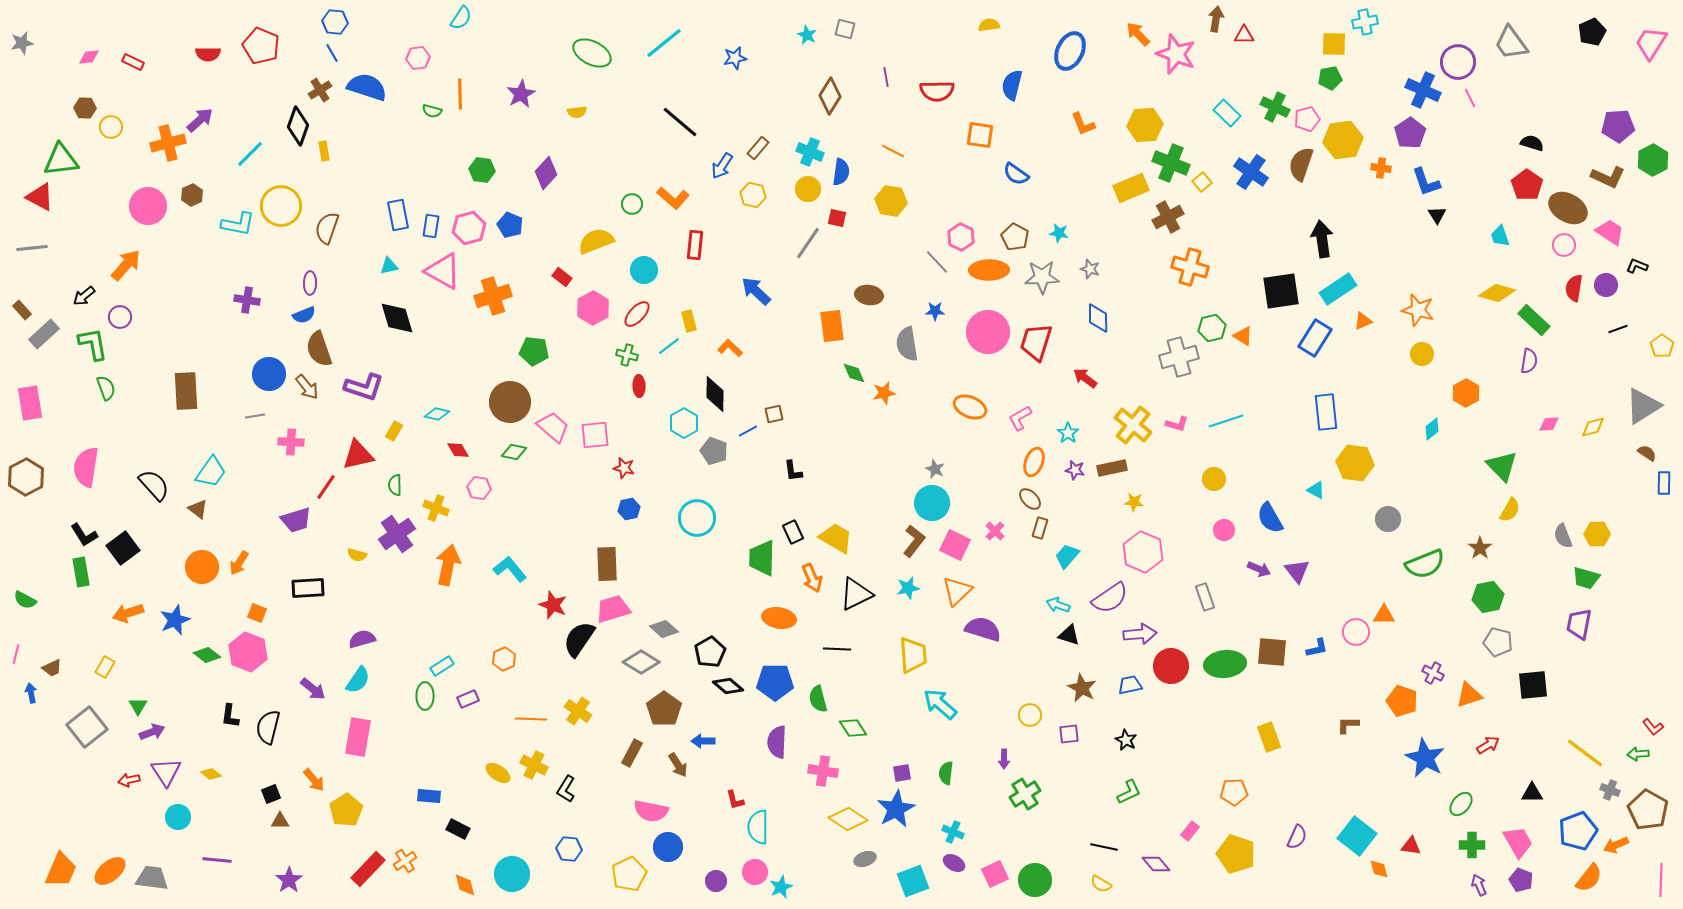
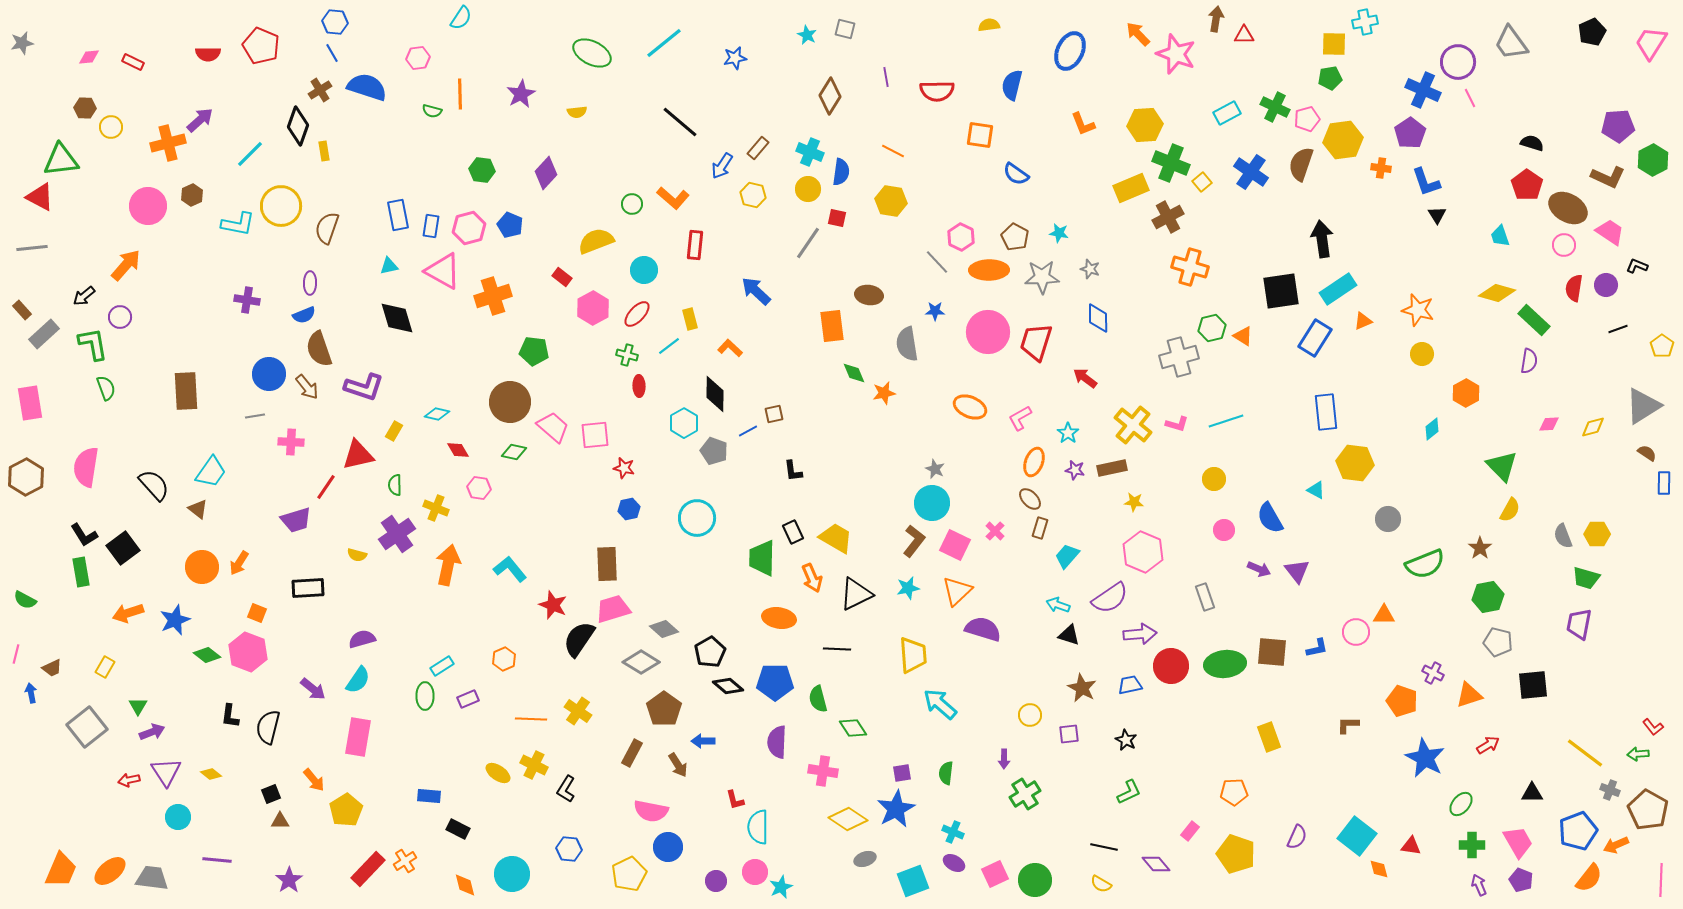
cyan rectangle at (1227, 113): rotated 72 degrees counterclockwise
yellow rectangle at (689, 321): moved 1 px right, 2 px up
